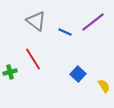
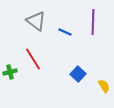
purple line: rotated 50 degrees counterclockwise
